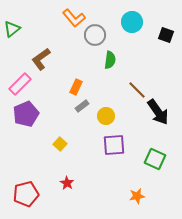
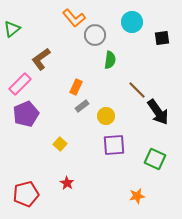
black square: moved 4 px left, 3 px down; rotated 28 degrees counterclockwise
